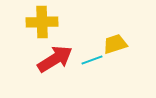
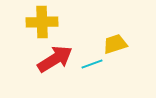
cyan line: moved 4 px down
